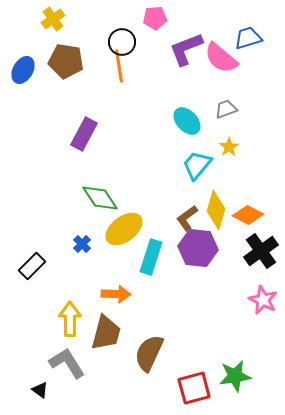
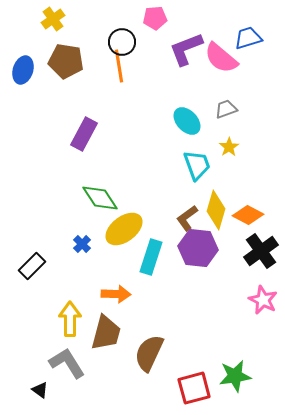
blue ellipse: rotated 12 degrees counterclockwise
cyan trapezoid: rotated 120 degrees clockwise
